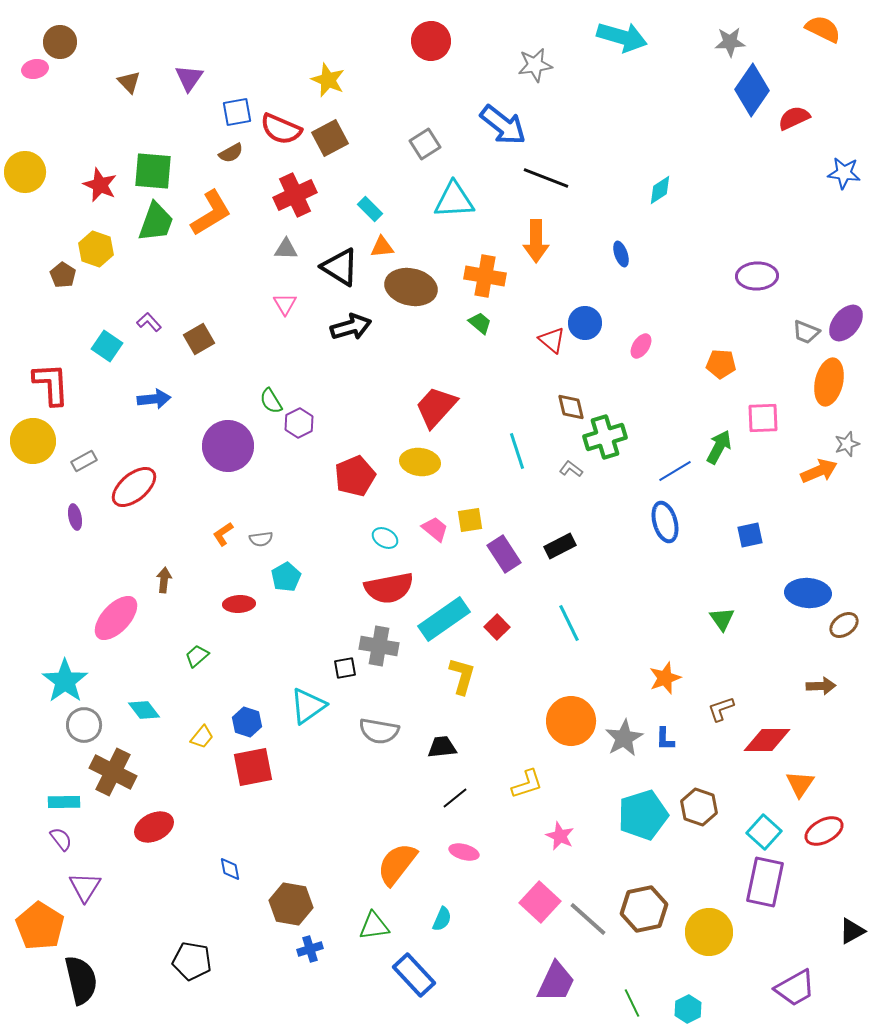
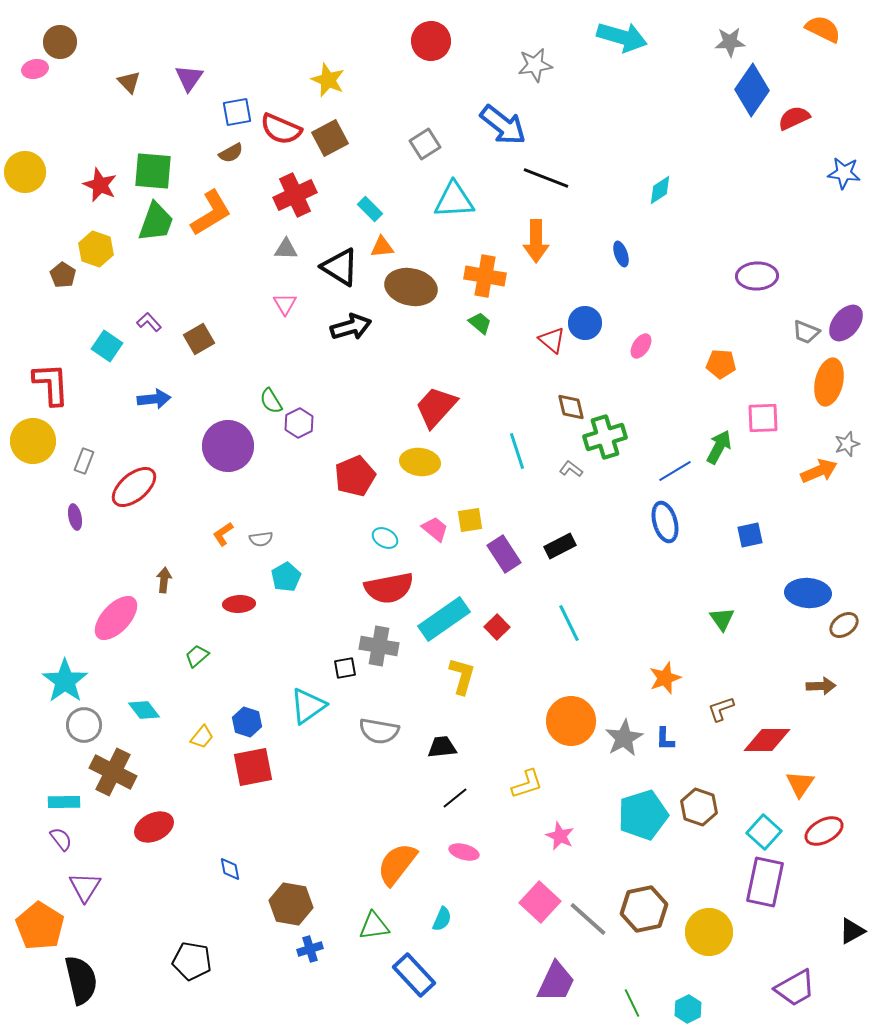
gray rectangle at (84, 461): rotated 40 degrees counterclockwise
